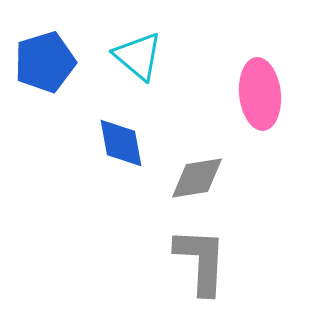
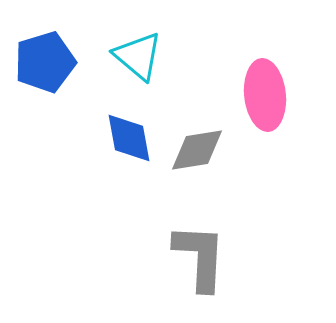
pink ellipse: moved 5 px right, 1 px down
blue diamond: moved 8 px right, 5 px up
gray diamond: moved 28 px up
gray L-shape: moved 1 px left, 4 px up
